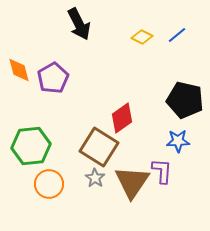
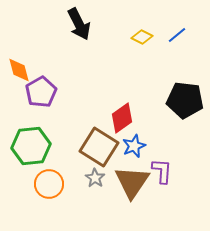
purple pentagon: moved 12 px left, 14 px down
black pentagon: rotated 6 degrees counterclockwise
blue star: moved 44 px left, 5 px down; rotated 20 degrees counterclockwise
